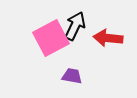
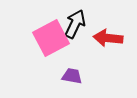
black arrow: moved 2 px up
